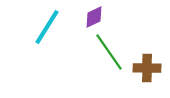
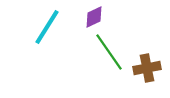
brown cross: rotated 12 degrees counterclockwise
